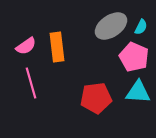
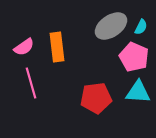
pink semicircle: moved 2 px left, 1 px down
